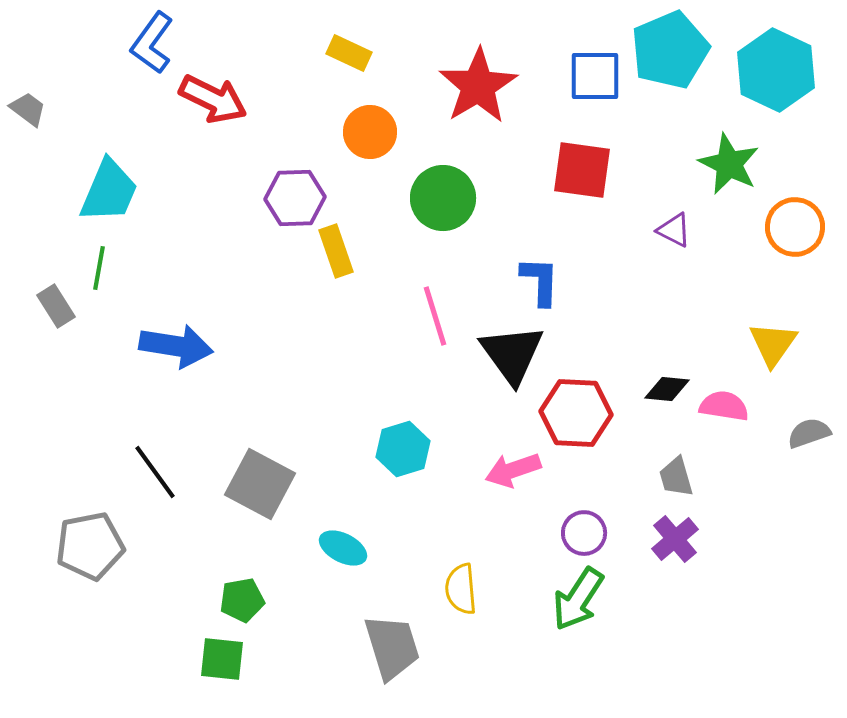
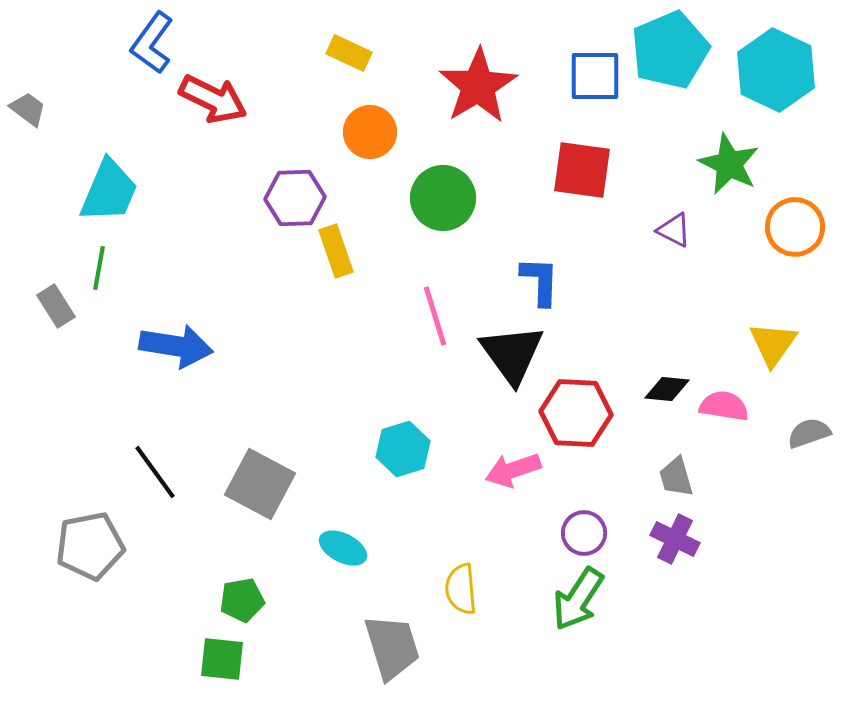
purple cross at (675, 539): rotated 24 degrees counterclockwise
